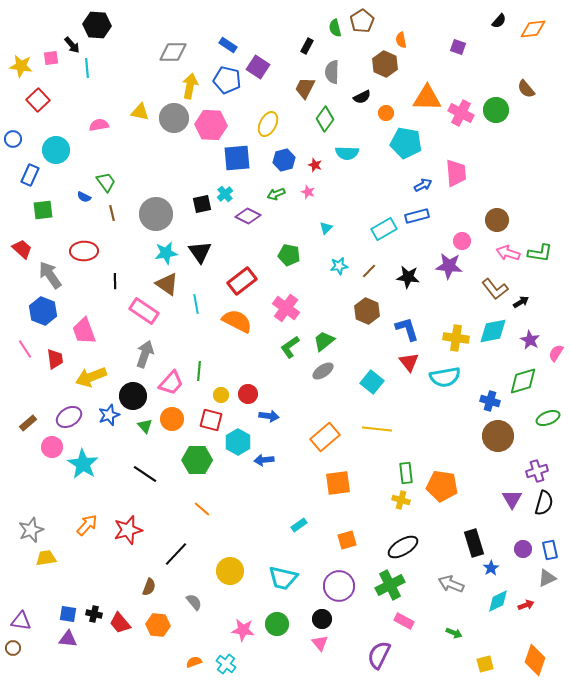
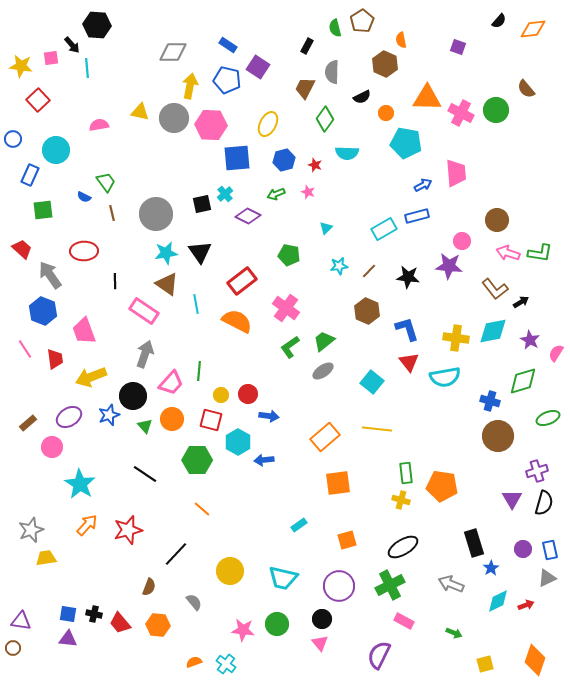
cyan star at (83, 464): moved 3 px left, 20 px down
